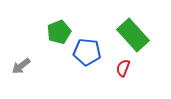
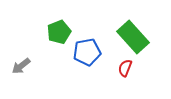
green rectangle: moved 2 px down
blue pentagon: rotated 16 degrees counterclockwise
red semicircle: moved 2 px right
